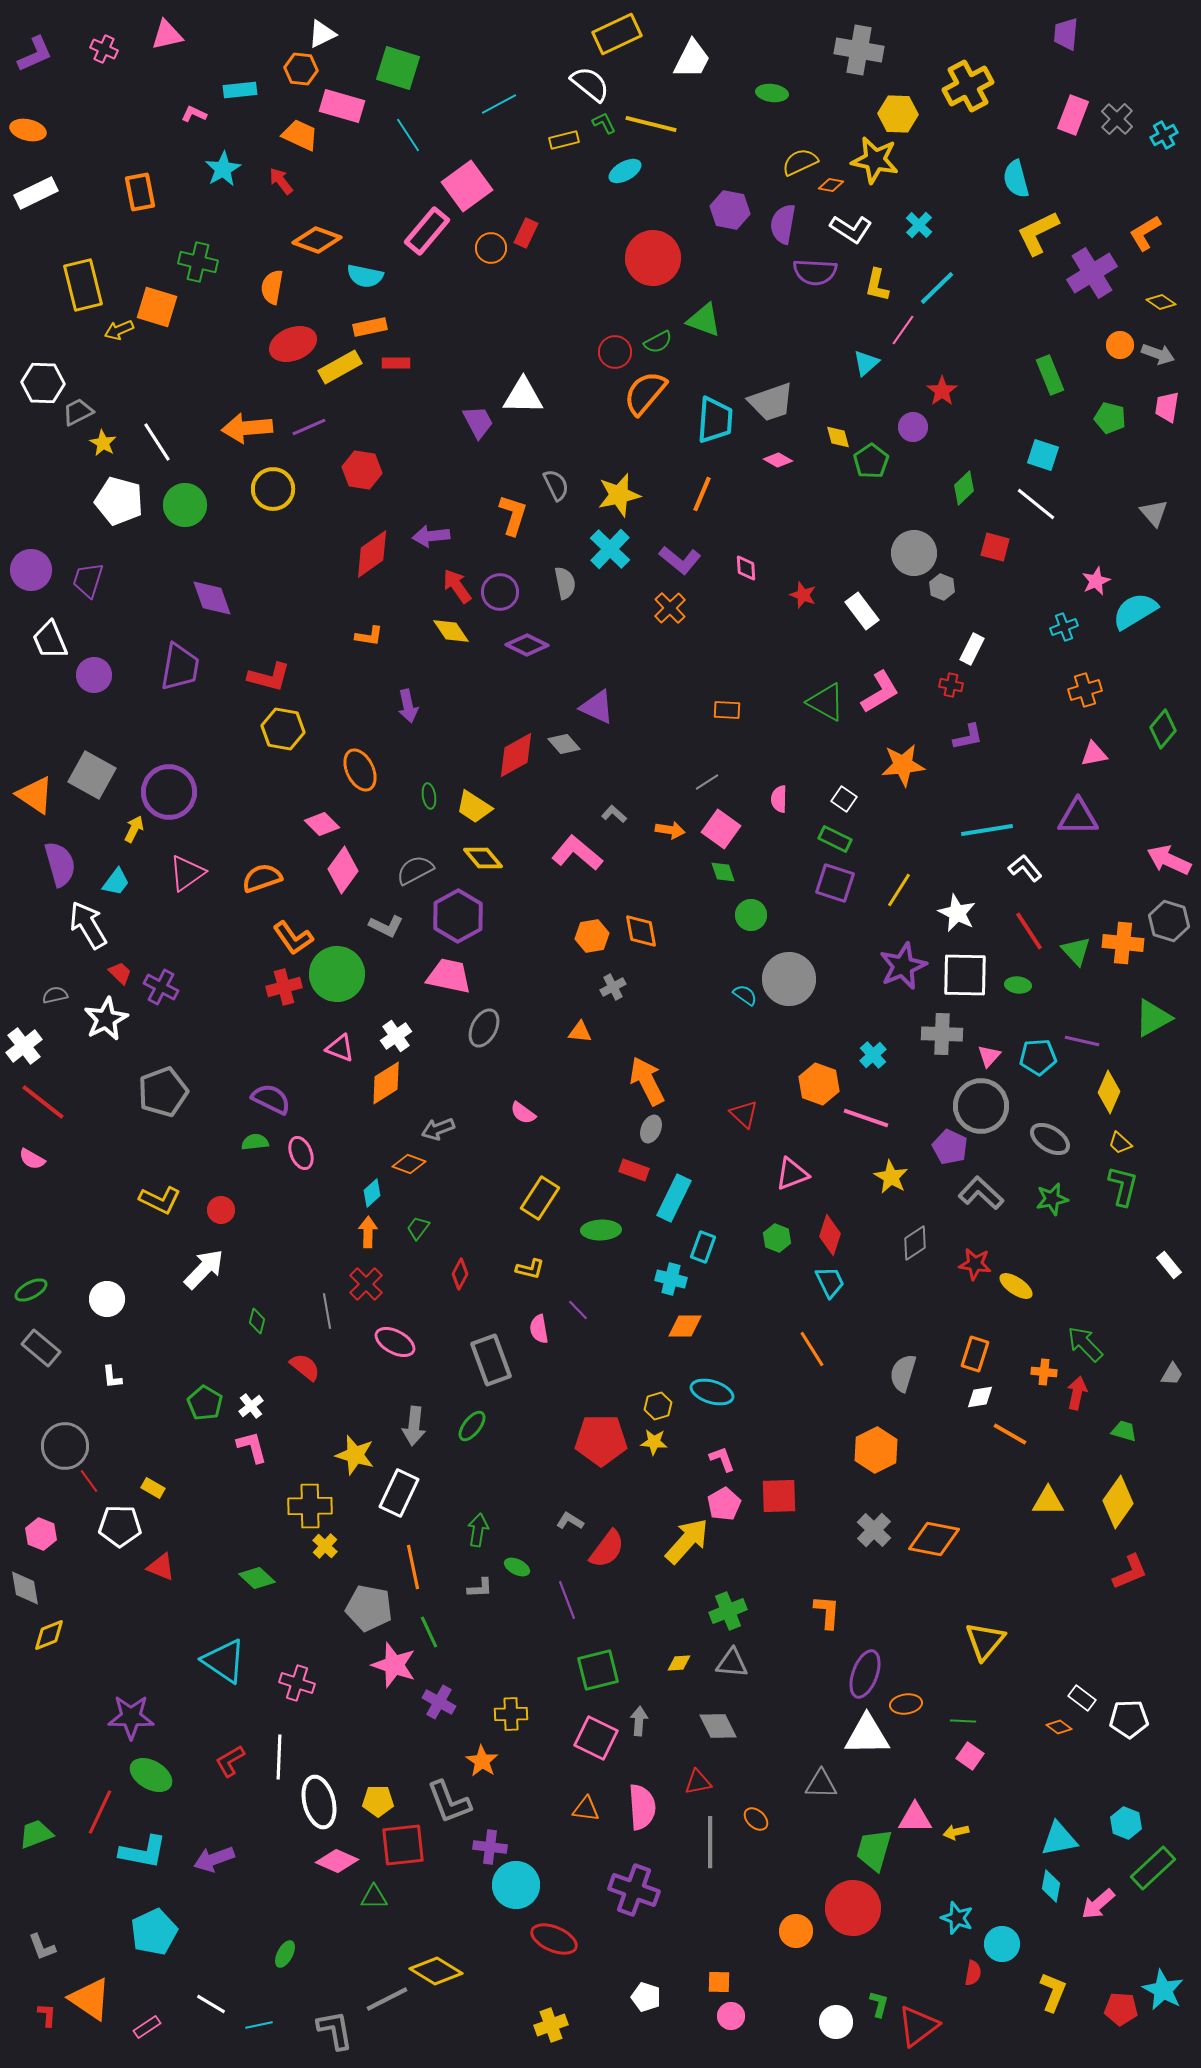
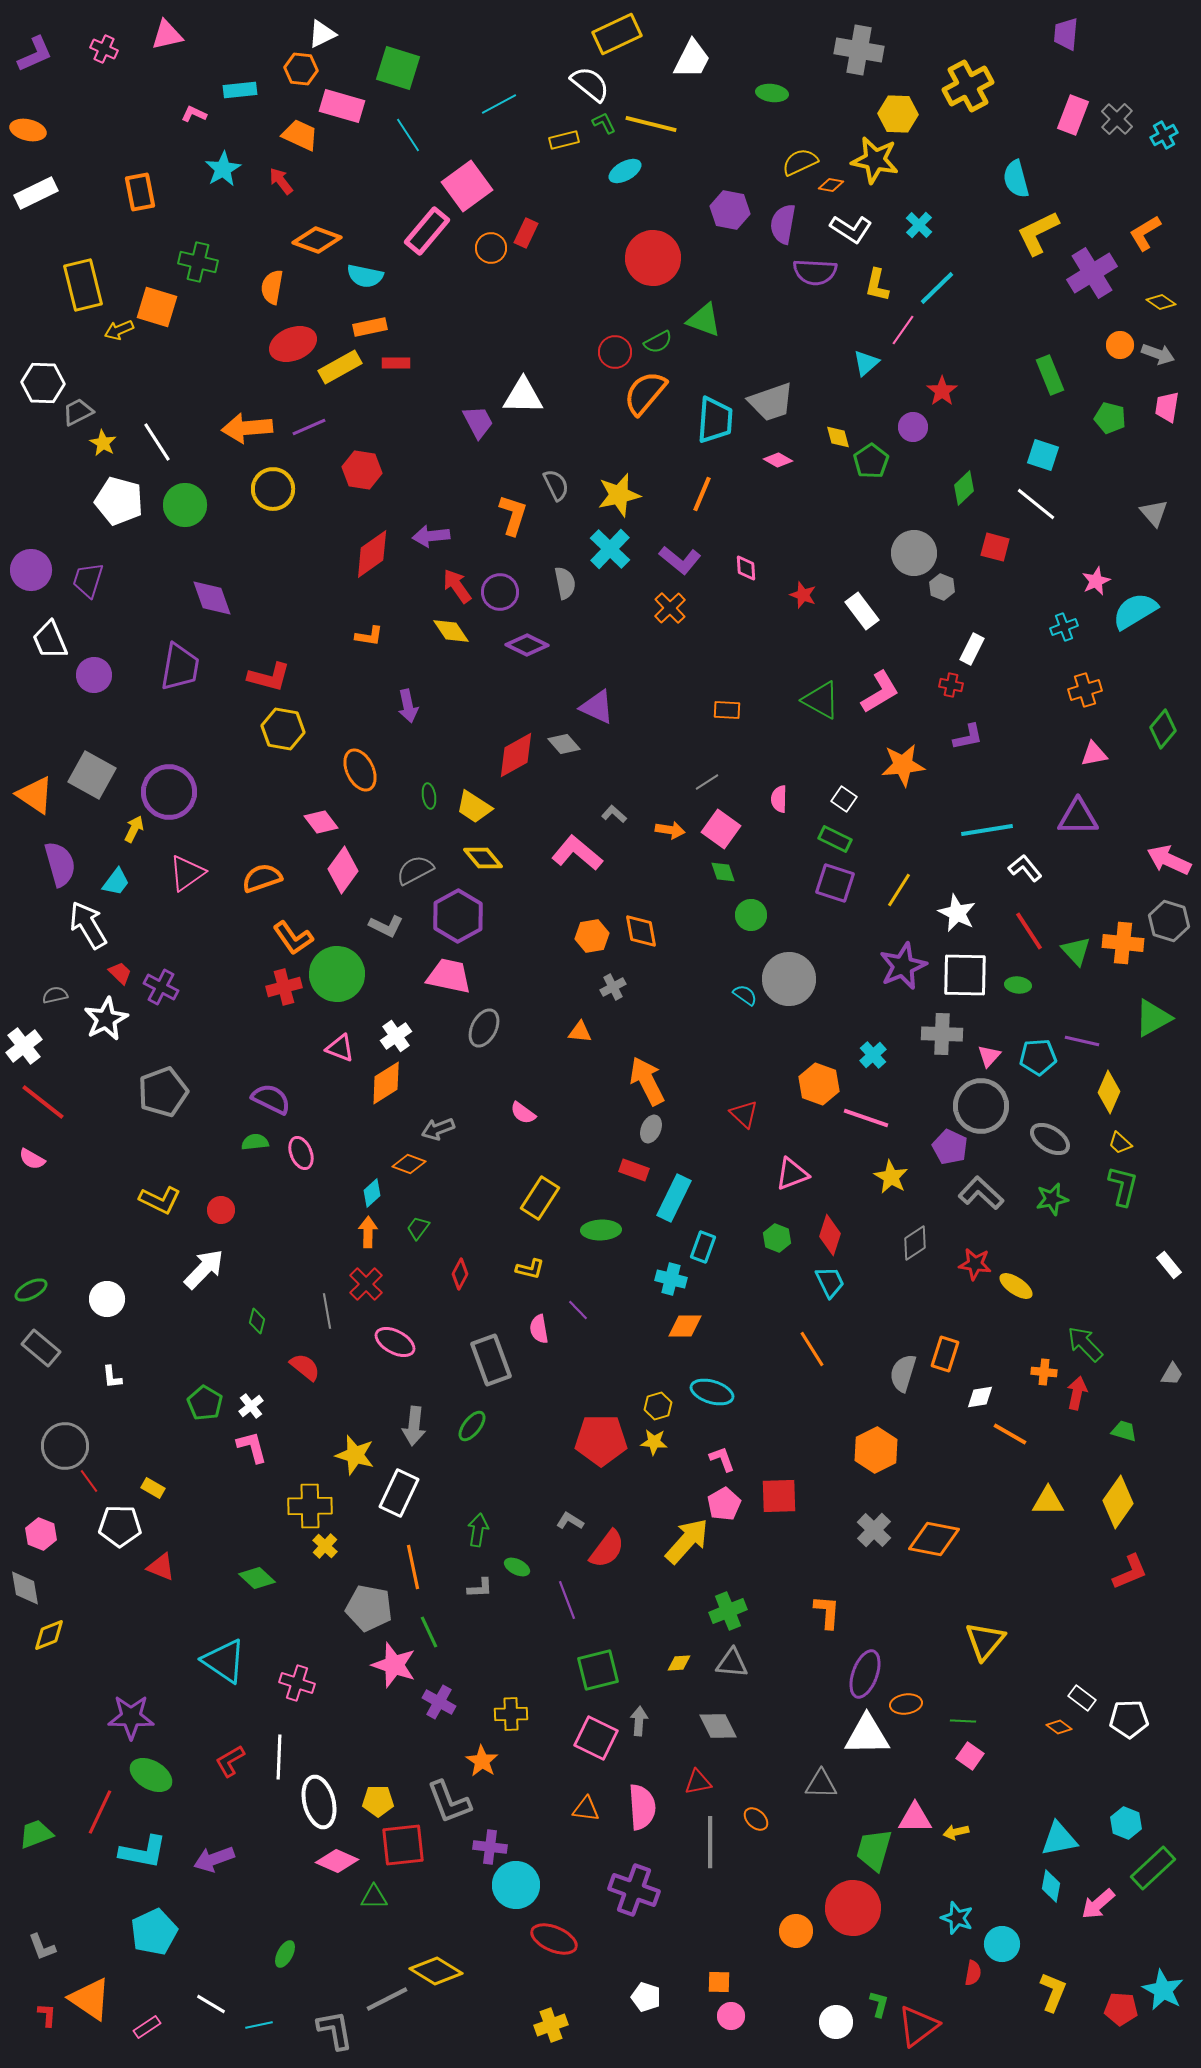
green triangle at (826, 702): moved 5 px left, 2 px up
pink diamond at (322, 824): moved 1 px left, 2 px up; rotated 8 degrees clockwise
orange rectangle at (975, 1354): moved 30 px left
